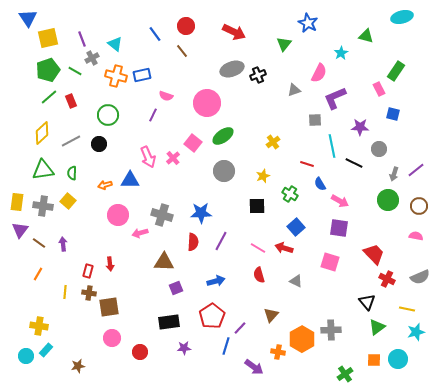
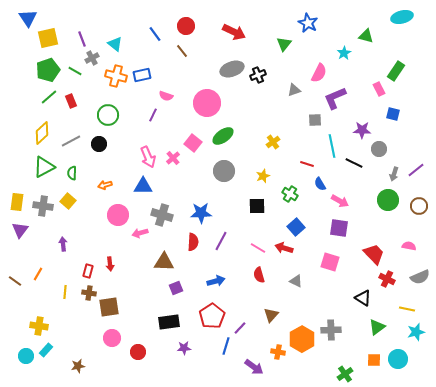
cyan star at (341, 53): moved 3 px right
purple star at (360, 127): moved 2 px right, 3 px down
green triangle at (43, 170): moved 1 px right, 3 px up; rotated 20 degrees counterclockwise
blue triangle at (130, 180): moved 13 px right, 6 px down
pink semicircle at (416, 236): moved 7 px left, 10 px down
brown line at (39, 243): moved 24 px left, 38 px down
black triangle at (367, 302): moved 4 px left, 4 px up; rotated 18 degrees counterclockwise
red circle at (140, 352): moved 2 px left
